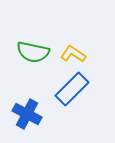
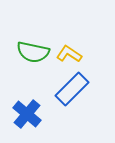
yellow L-shape: moved 4 px left
blue cross: rotated 12 degrees clockwise
